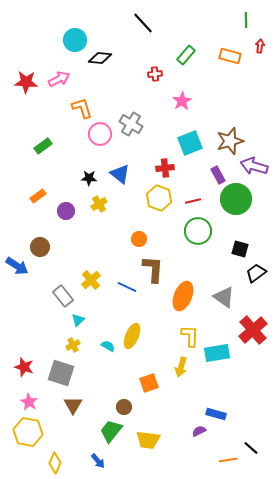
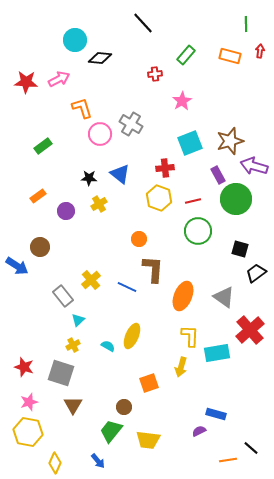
green line at (246, 20): moved 4 px down
red arrow at (260, 46): moved 5 px down
red cross at (253, 330): moved 3 px left
pink star at (29, 402): rotated 24 degrees clockwise
